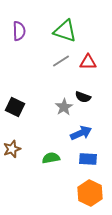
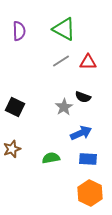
green triangle: moved 1 px left, 2 px up; rotated 10 degrees clockwise
